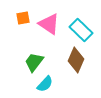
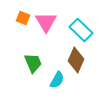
orange square: rotated 32 degrees clockwise
pink triangle: moved 3 px left, 2 px up; rotated 25 degrees clockwise
green trapezoid: moved 1 px left, 1 px down; rotated 120 degrees clockwise
cyan semicircle: moved 12 px right, 4 px up; rotated 12 degrees counterclockwise
